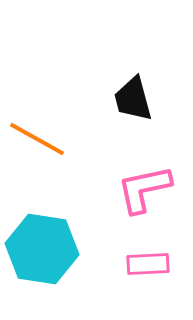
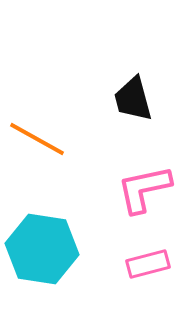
pink rectangle: rotated 12 degrees counterclockwise
